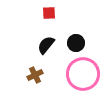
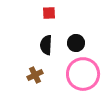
black semicircle: rotated 36 degrees counterclockwise
